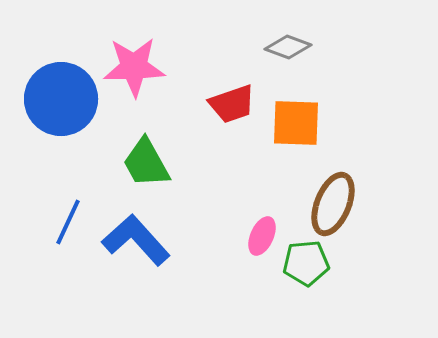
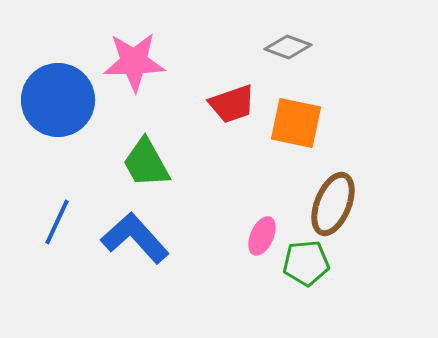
pink star: moved 5 px up
blue circle: moved 3 px left, 1 px down
orange square: rotated 10 degrees clockwise
blue line: moved 11 px left
blue L-shape: moved 1 px left, 2 px up
